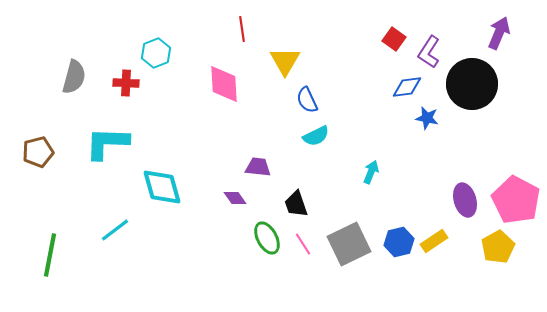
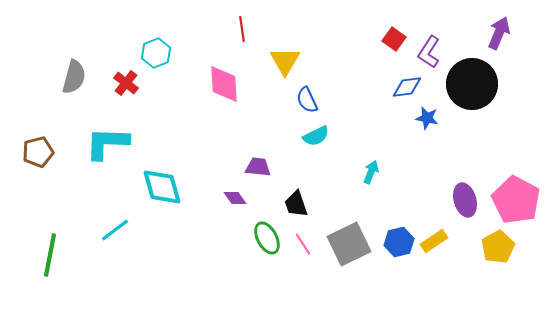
red cross: rotated 35 degrees clockwise
